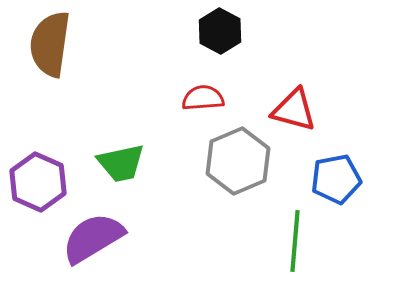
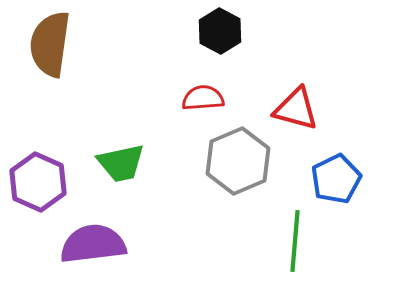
red triangle: moved 2 px right, 1 px up
blue pentagon: rotated 15 degrees counterclockwise
purple semicircle: moved 6 px down; rotated 24 degrees clockwise
